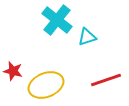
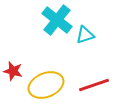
cyan triangle: moved 2 px left, 2 px up
red line: moved 12 px left, 5 px down
